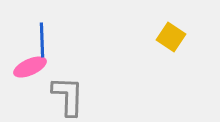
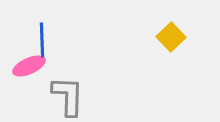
yellow square: rotated 12 degrees clockwise
pink ellipse: moved 1 px left, 1 px up
